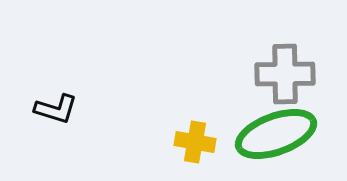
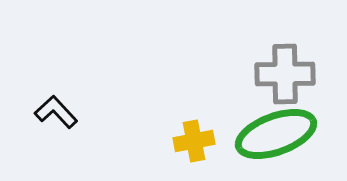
black L-shape: moved 3 px down; rotated 150 degrees counterclockwise
yellow cross: moved 1 px left, 1 px up; rotated 21 degrees counterclockwise
